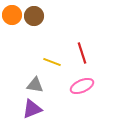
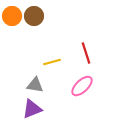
orange circle: moved 1 px down
red line: moved 4 px right
yellow line: rotated 36 degrees counterclockwise
pink ellipse: rotated 20 degrees counterclockwise
